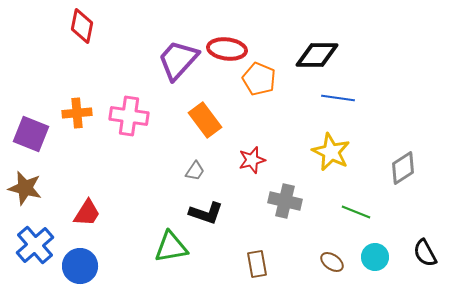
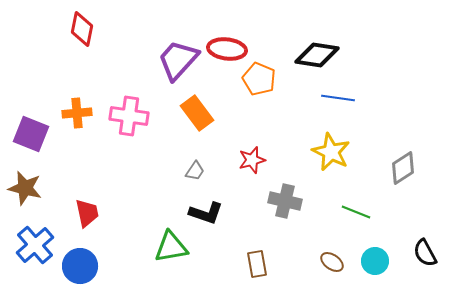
red diamond: moved 3 px down
black diamond: rotated 9 degrees clockwise
orange rectangle: moved 8 px left, 7 px up
red trapezoid: rotated 44 degrees counterclockwise
cyan circle: moved 4 px down
